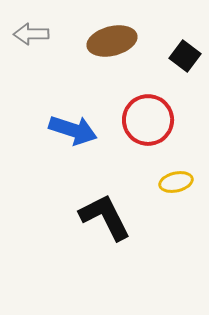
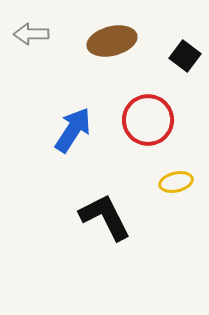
blue arrow: rotated 75 degrees counterclockwise
